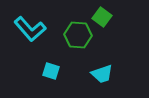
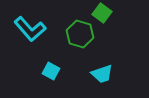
green square: moved 4 px up
green hexagon: moved 2 px right, 1 px up; rotated 12 degrees clockwise
cyan square: rotated 12 degrees clockwise
